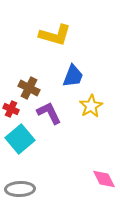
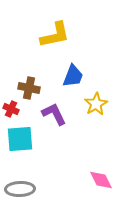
yellow L-shape: rotated 28 degrees counterclockwise
brown cross: rotated 15 degrees counterclockwise
yellow star: moved 5 px right, 2 px up
purple L-shape: moved 5 px right, 1 px down
cyan square: rotated 36 degrees clockwise
pink diamond: moved 3 px left, 1 px down
